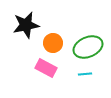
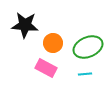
black star: moved 1 px left; rotated 16 degrees clockwise
